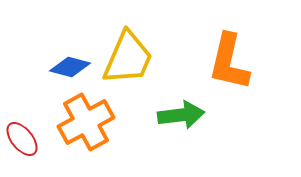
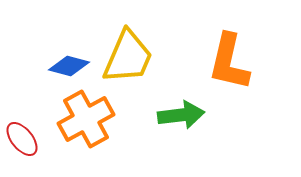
yellow trapezoid: moved 1 px up
blue diamond: moved 1 px left, 1 px up
orange cross: moved 3 px up
